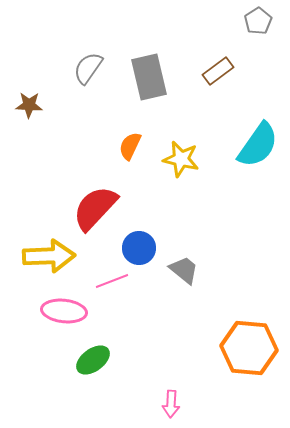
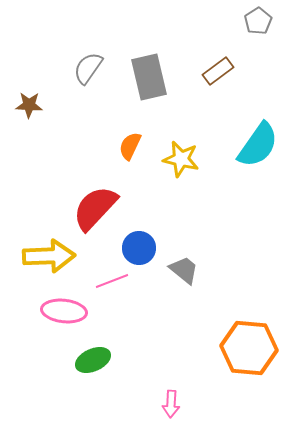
green ellipse: rotated 12 degrees clockwise
